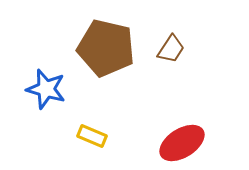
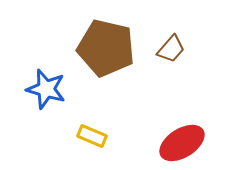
brown trapezoid: rotated 8 degrees clockwise
